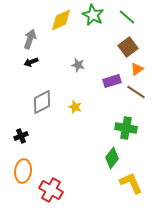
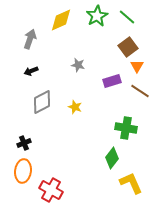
green star: moved 4 px right, 1 px down; rotated 15 degrees clockwise
black arrow: moved 9 px down
orange triangle: moved 3 px up; rotated 24 degrees counterclockwise
brown line: moved 4 px right, 1 px up
black cross: moved 3 px right, 7 px down
